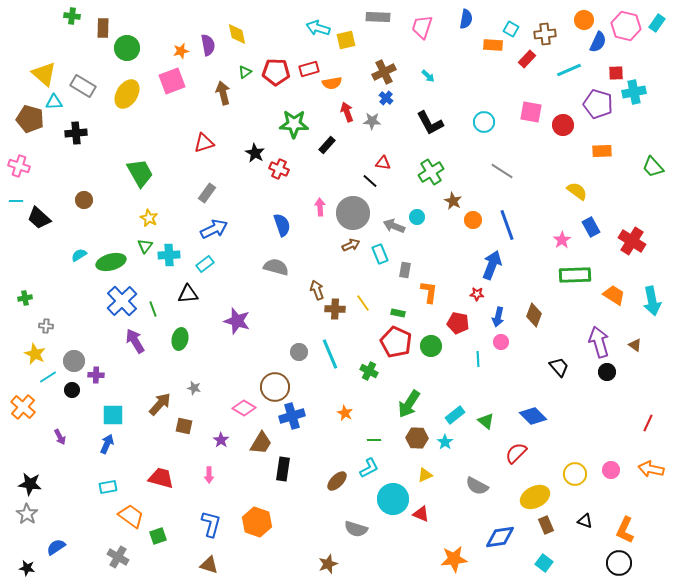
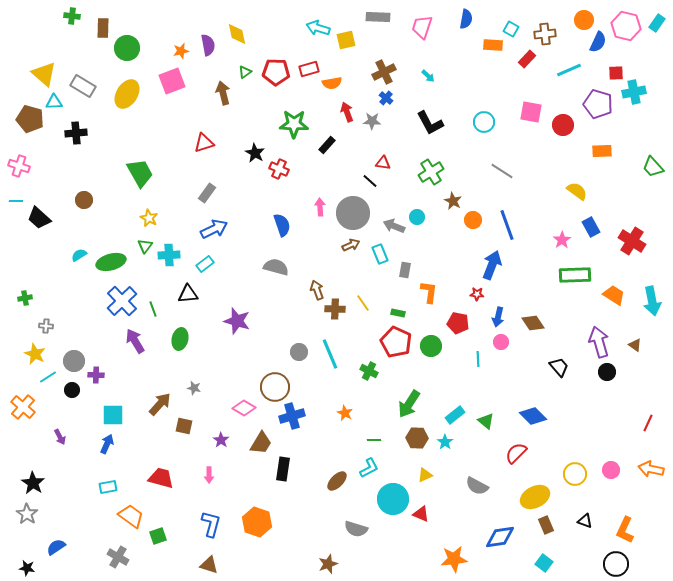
brown diamond at (534, 315): moved 1 px left, 8 px down; rotated 55 degrees counterclockwise
black star at (30, 484): moved 3 px right, 1 px up; rotated 25 degrees clockwise
black circle at (619, 563): moved 3 px left, 1 px down
